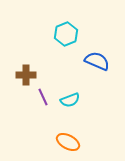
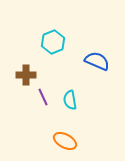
cyan hexagon: moved 13 px left, 8 px down
cyan semicircle: rotated 102 degrees clockwise
orange ellipse: moved 3 px left, 1 px up
